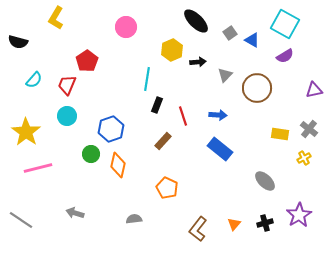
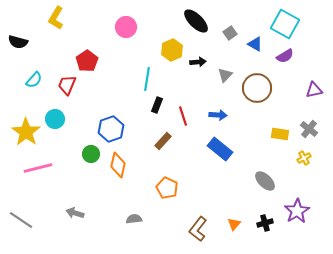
blue triangle: moved 3 px right, 4 px down
cyan circle: moved 12 px left, 3 px down
purple star: moved 2 px left, 4 px up
